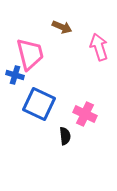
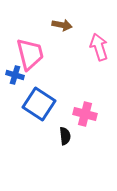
brown arrow: moved 2 px up; rotated 12 degrees counterclockwise
blue square: rotated 8 degrees clockwise
pink cross: rotated 10 degrees counterclockwise
